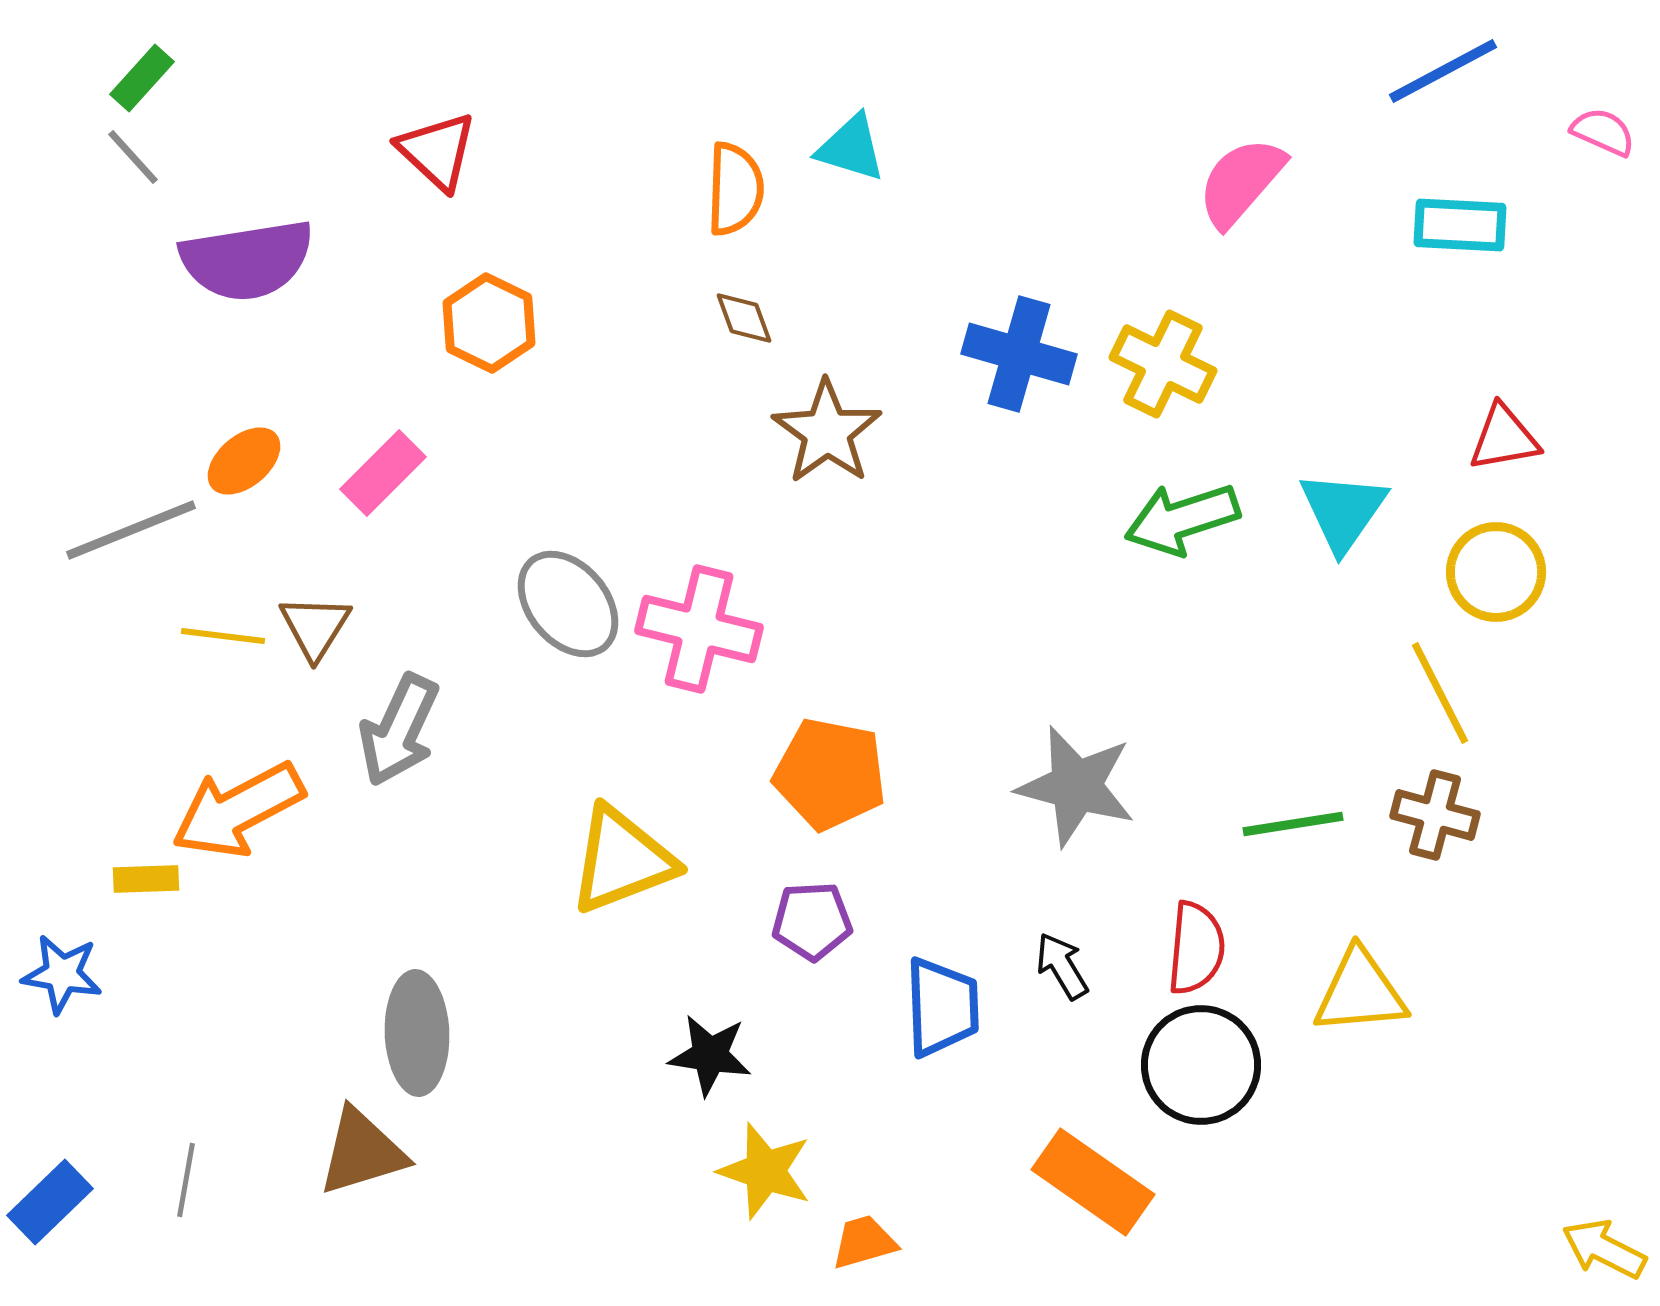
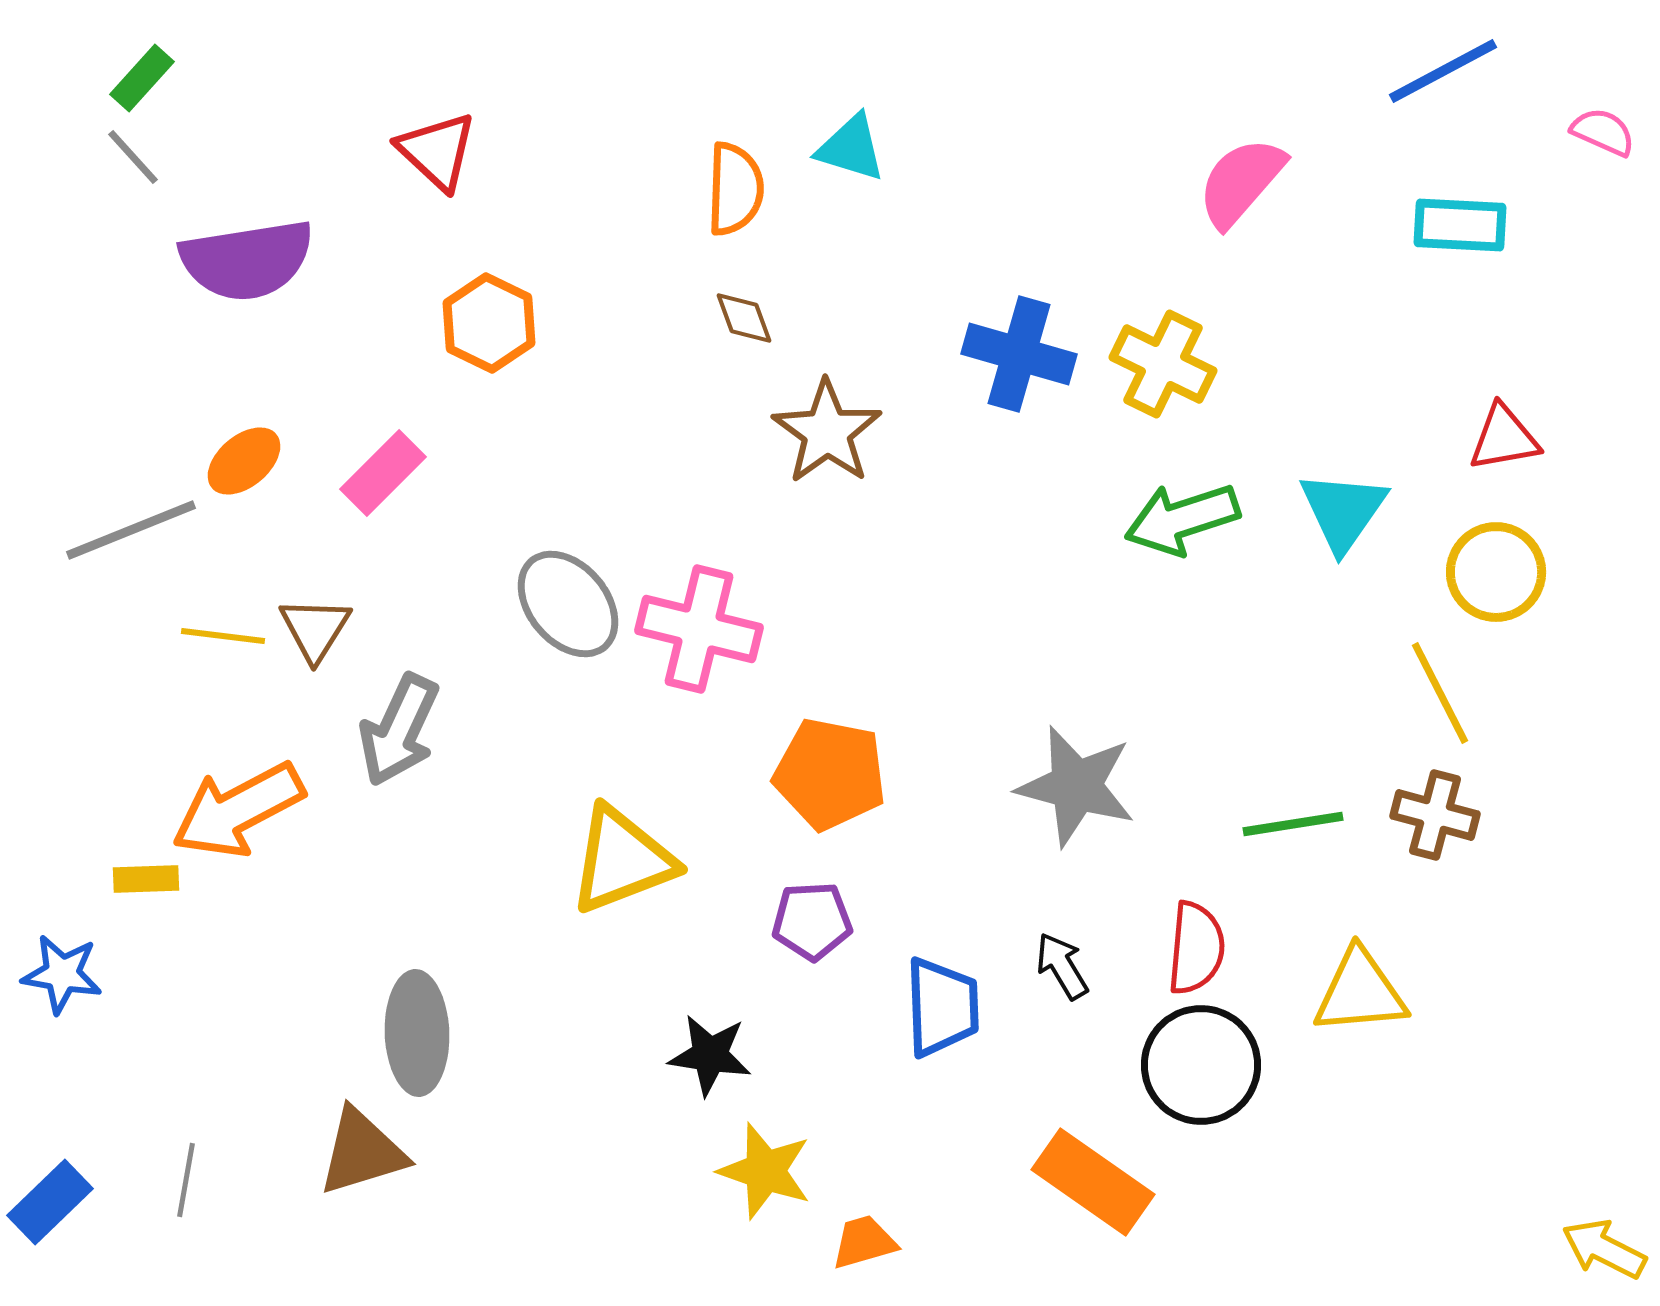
brown triangle at (315, 627): moved 2 px down
